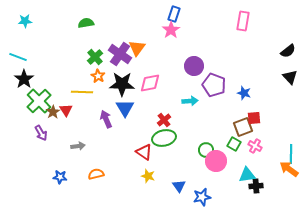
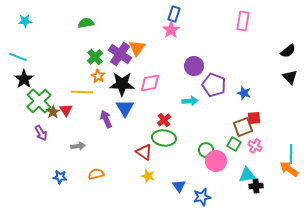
green ellipse at (164, 138): rotated 20 degrees clockwise
